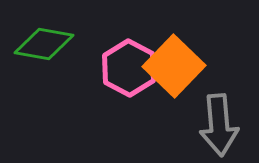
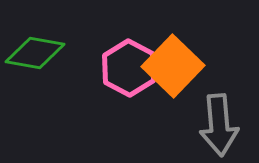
green diamond: moved 9 px left, 9 px down
orange square: moved 1 px left
